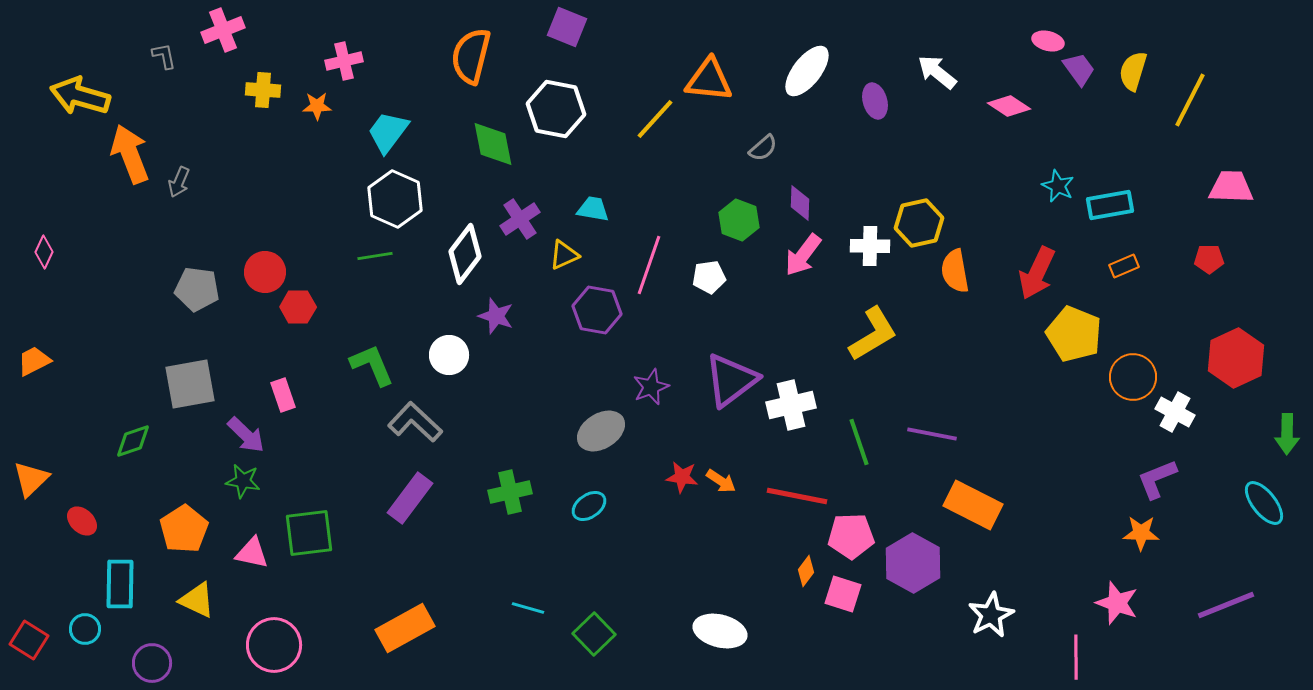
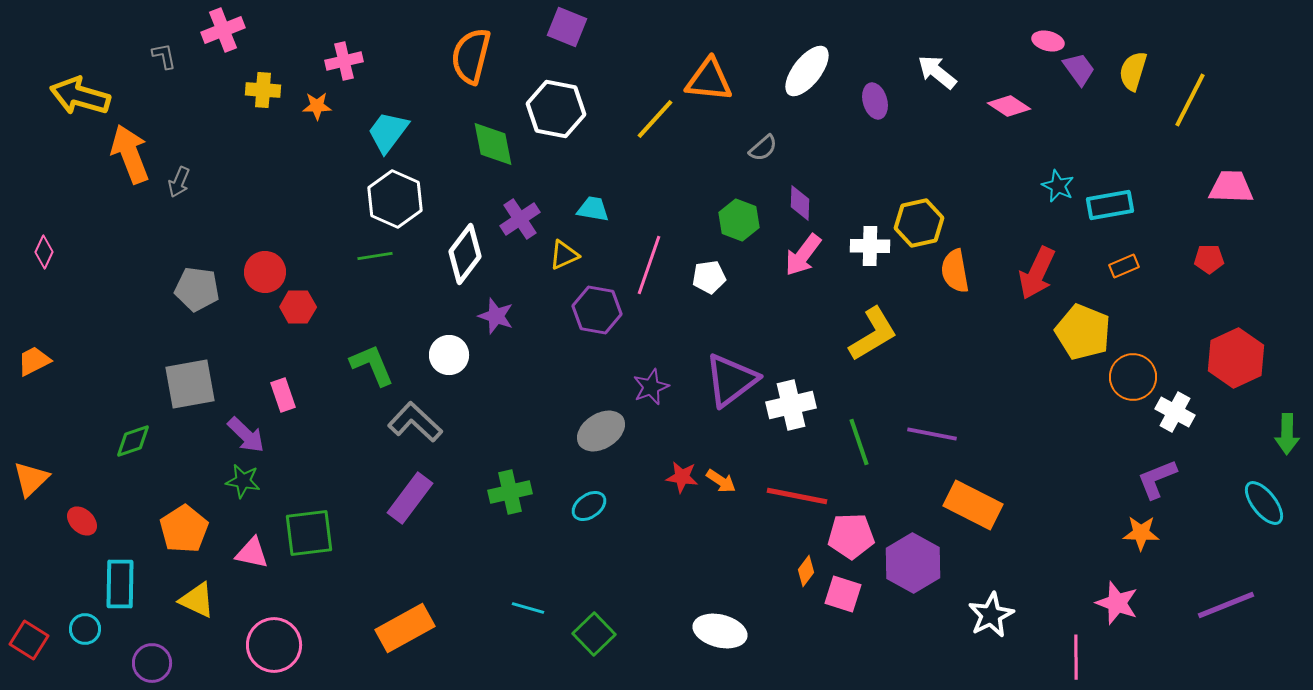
yellow pentagon at (1074, 334): moved 9 px right, 2 px up
